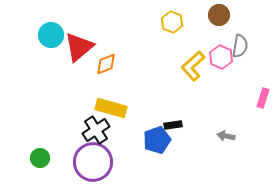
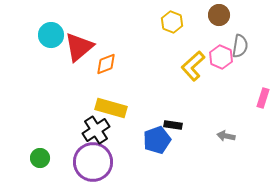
black rectangle: rotated 18 degrees clockwise
